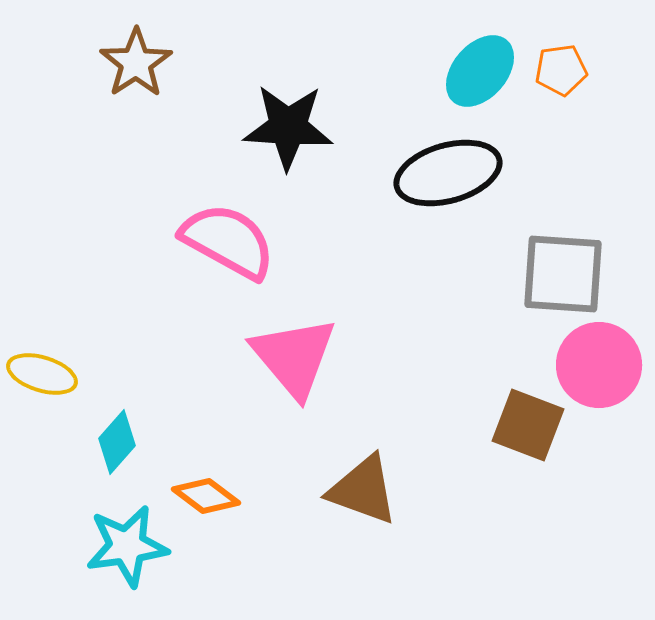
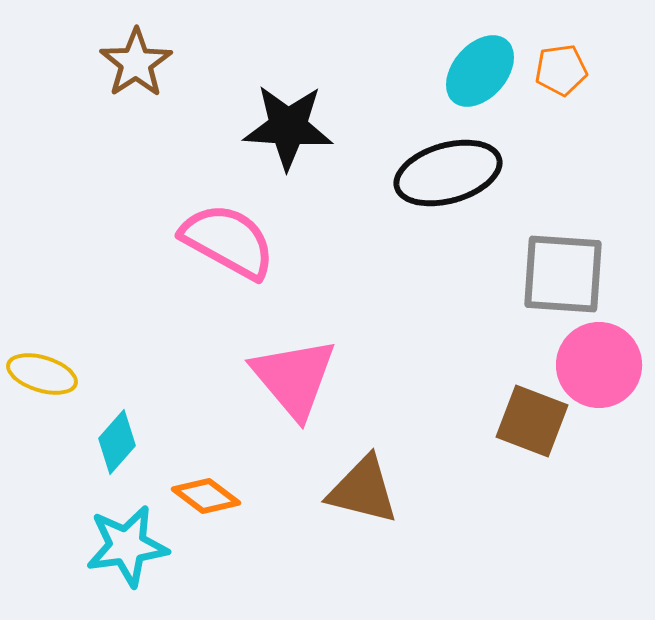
pink triangle: moved 21 px down
brown square: moved 4 px right, 4 px up
brown triangle: rotated 6 degrees counterclockwise
